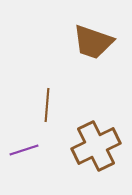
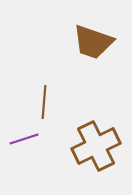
brown line: moved 3 px left, 3 px up
purple line: moved 11 px up
